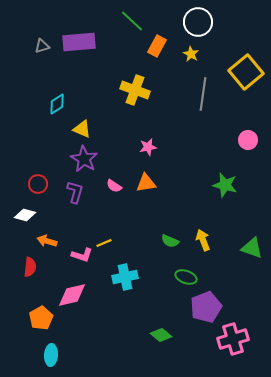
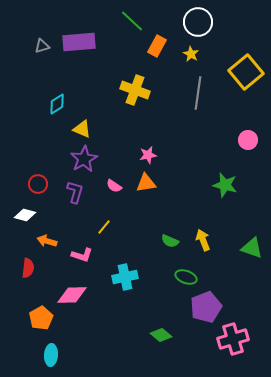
gray line: moved 5 px left, 1 px up
pink star: moved 8 px down
purple star: rotated 12 degrees clockwise
yellow line: moved 16 px up; rotated 28 degrees counterclockwise
red semicircle: moved 2 px left, 1 px down
pink diamond: rotated 12 degrees clockwise
